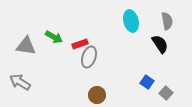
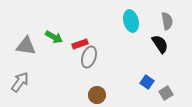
gray arrow: rotated 95 degrees clockwise
gray square: rotated 16 degrees clockwise
